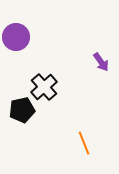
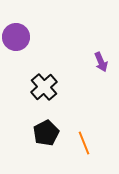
purple arrow: rotated 12 degrees clockwise
black pentagon: moved 24 px right, 23 px down; rotated 15 degrees counterclockwise
